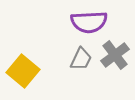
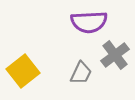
gray trapezoid: moved 14 px down
yellow square: rotated 12 degrees clockwise
